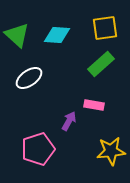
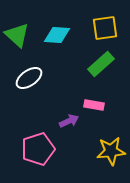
purple arrow: rotated 36 degrees clockwise
